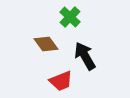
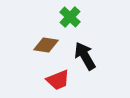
brown diamond: moved 1 px down; rotated 45 degrees counterclockwise
red trapezoid: moved 3 px left, 1 px up
